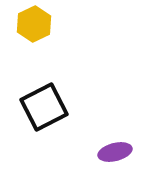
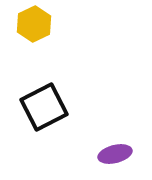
purple ellipse: moved 2 px down
